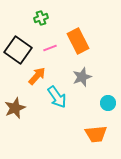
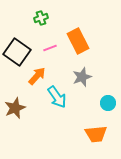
black square: moved 1 px left, 2 px down
